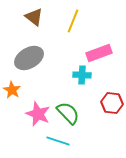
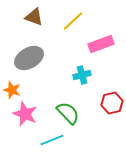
brown triangle: rotated 18 degrees counterclockwise
yellow line: rotated 25 degrees clockwise
pink rectangle: moved 2 px right, 9 px up
cyan cross: rotated 18 degrees counterclockwise
orange star: rotated 12 degrees counterclockwise
red hexagon: rotated 20 degrees counterclockwise
pink star: moved 13 px left
cyan line: moved 6 px left, 1 px up; rotated 40 degrees counterclockwise
